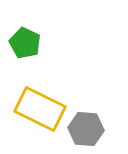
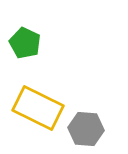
yellow rectangle: moved 2 px left, 1 px up
